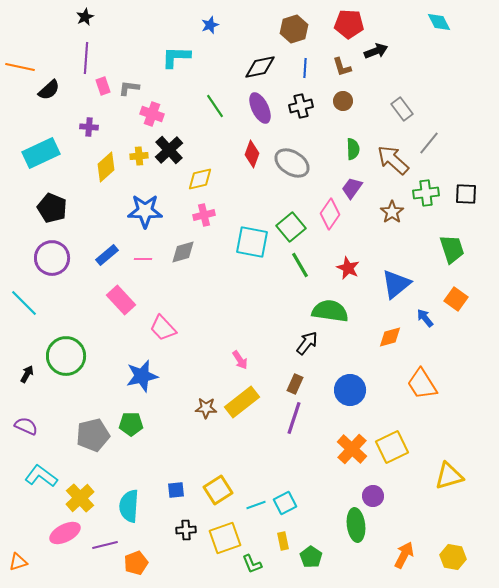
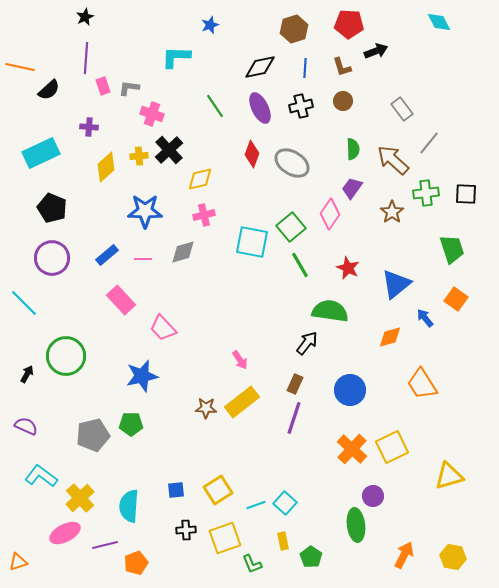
cyan square at (285, 503): rotated 20 degrees counterclockwise
